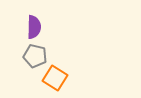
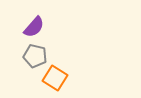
purple semicircle: rotated 40 degrees clockwise
